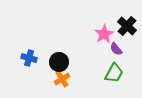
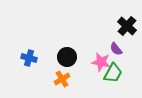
pink star: moved 3 px left, 28 px down; rotated 30 degrees counterclockwise
black circle: moved 8 px right, 5 px up
green trapezoid: moved 1 px left
